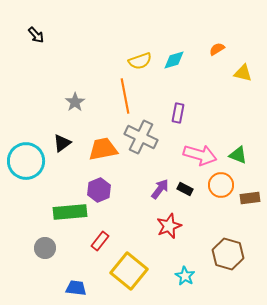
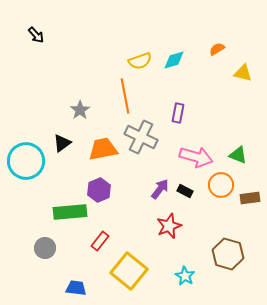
gray star: moved 5 px right, 8 px down
pink arrow: moved 4 px left, 2 px down
black rectangle: moved 2 px down
